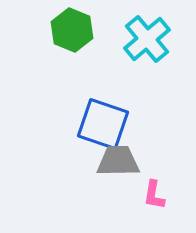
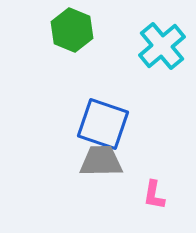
cyan cross: moved 15 px right, 7 px down
gray trapezoid: moved 17 px left
